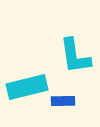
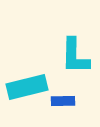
cyan L-shape: rotated 9 degrees clockwise
